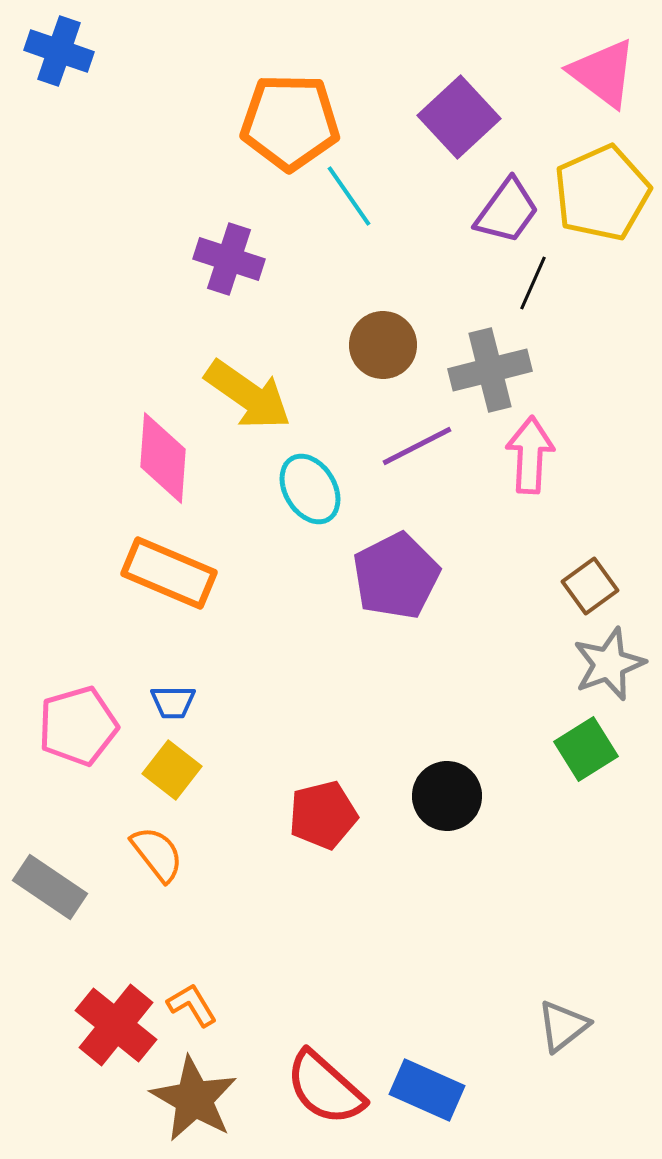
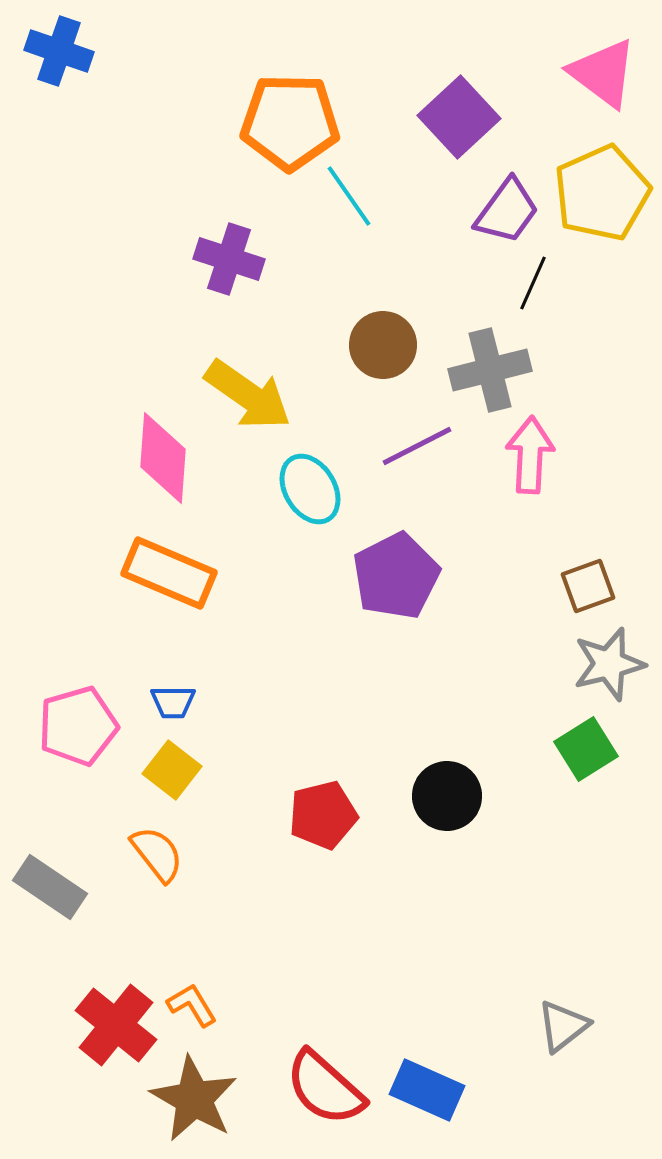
brown square: moved 2 px left; rotated 16 degrees clockwise
gray star: rotated 6 degrees clockwise
